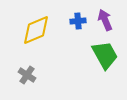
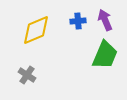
green trapezoid: rotated 52 degrees clockwise
